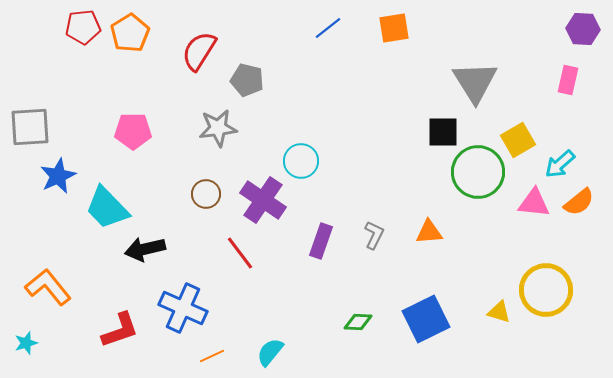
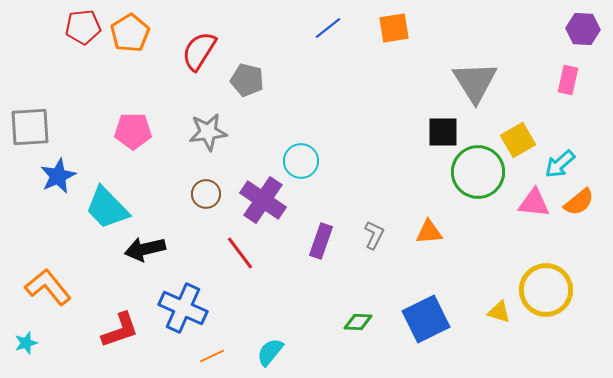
gray star: moved 10 px left, 4 px down
